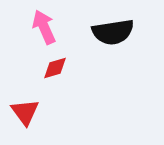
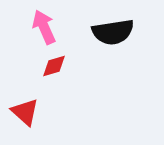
red diamond: moved 1 px left, 2 px up
red triangle: rotated 12 degrees counterclockwise
